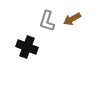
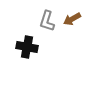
black cross: rotated 10 degrees counterclockwise
